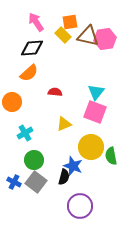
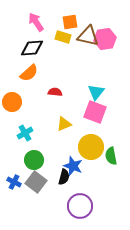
yellow rectangle: moved 2 px down; rotated 28 degrees counterclockwise
